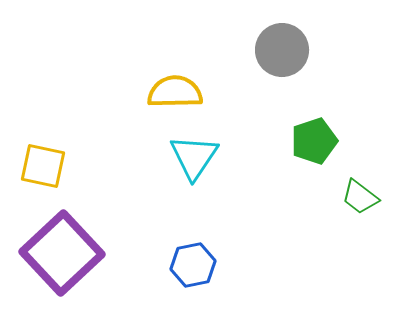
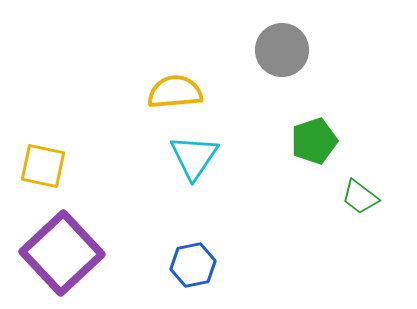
yellow semicircle: rotated 4 degrees counterclockwise
